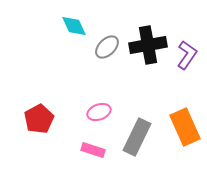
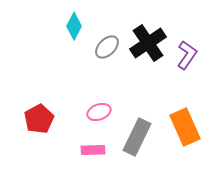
cyan diamond: rotated 52 degrees clockwise
black cross: moved 2 px up; rotated 24 degrees counterclockwise
pink rectangle: rotated 20 degrees counterclockwise
